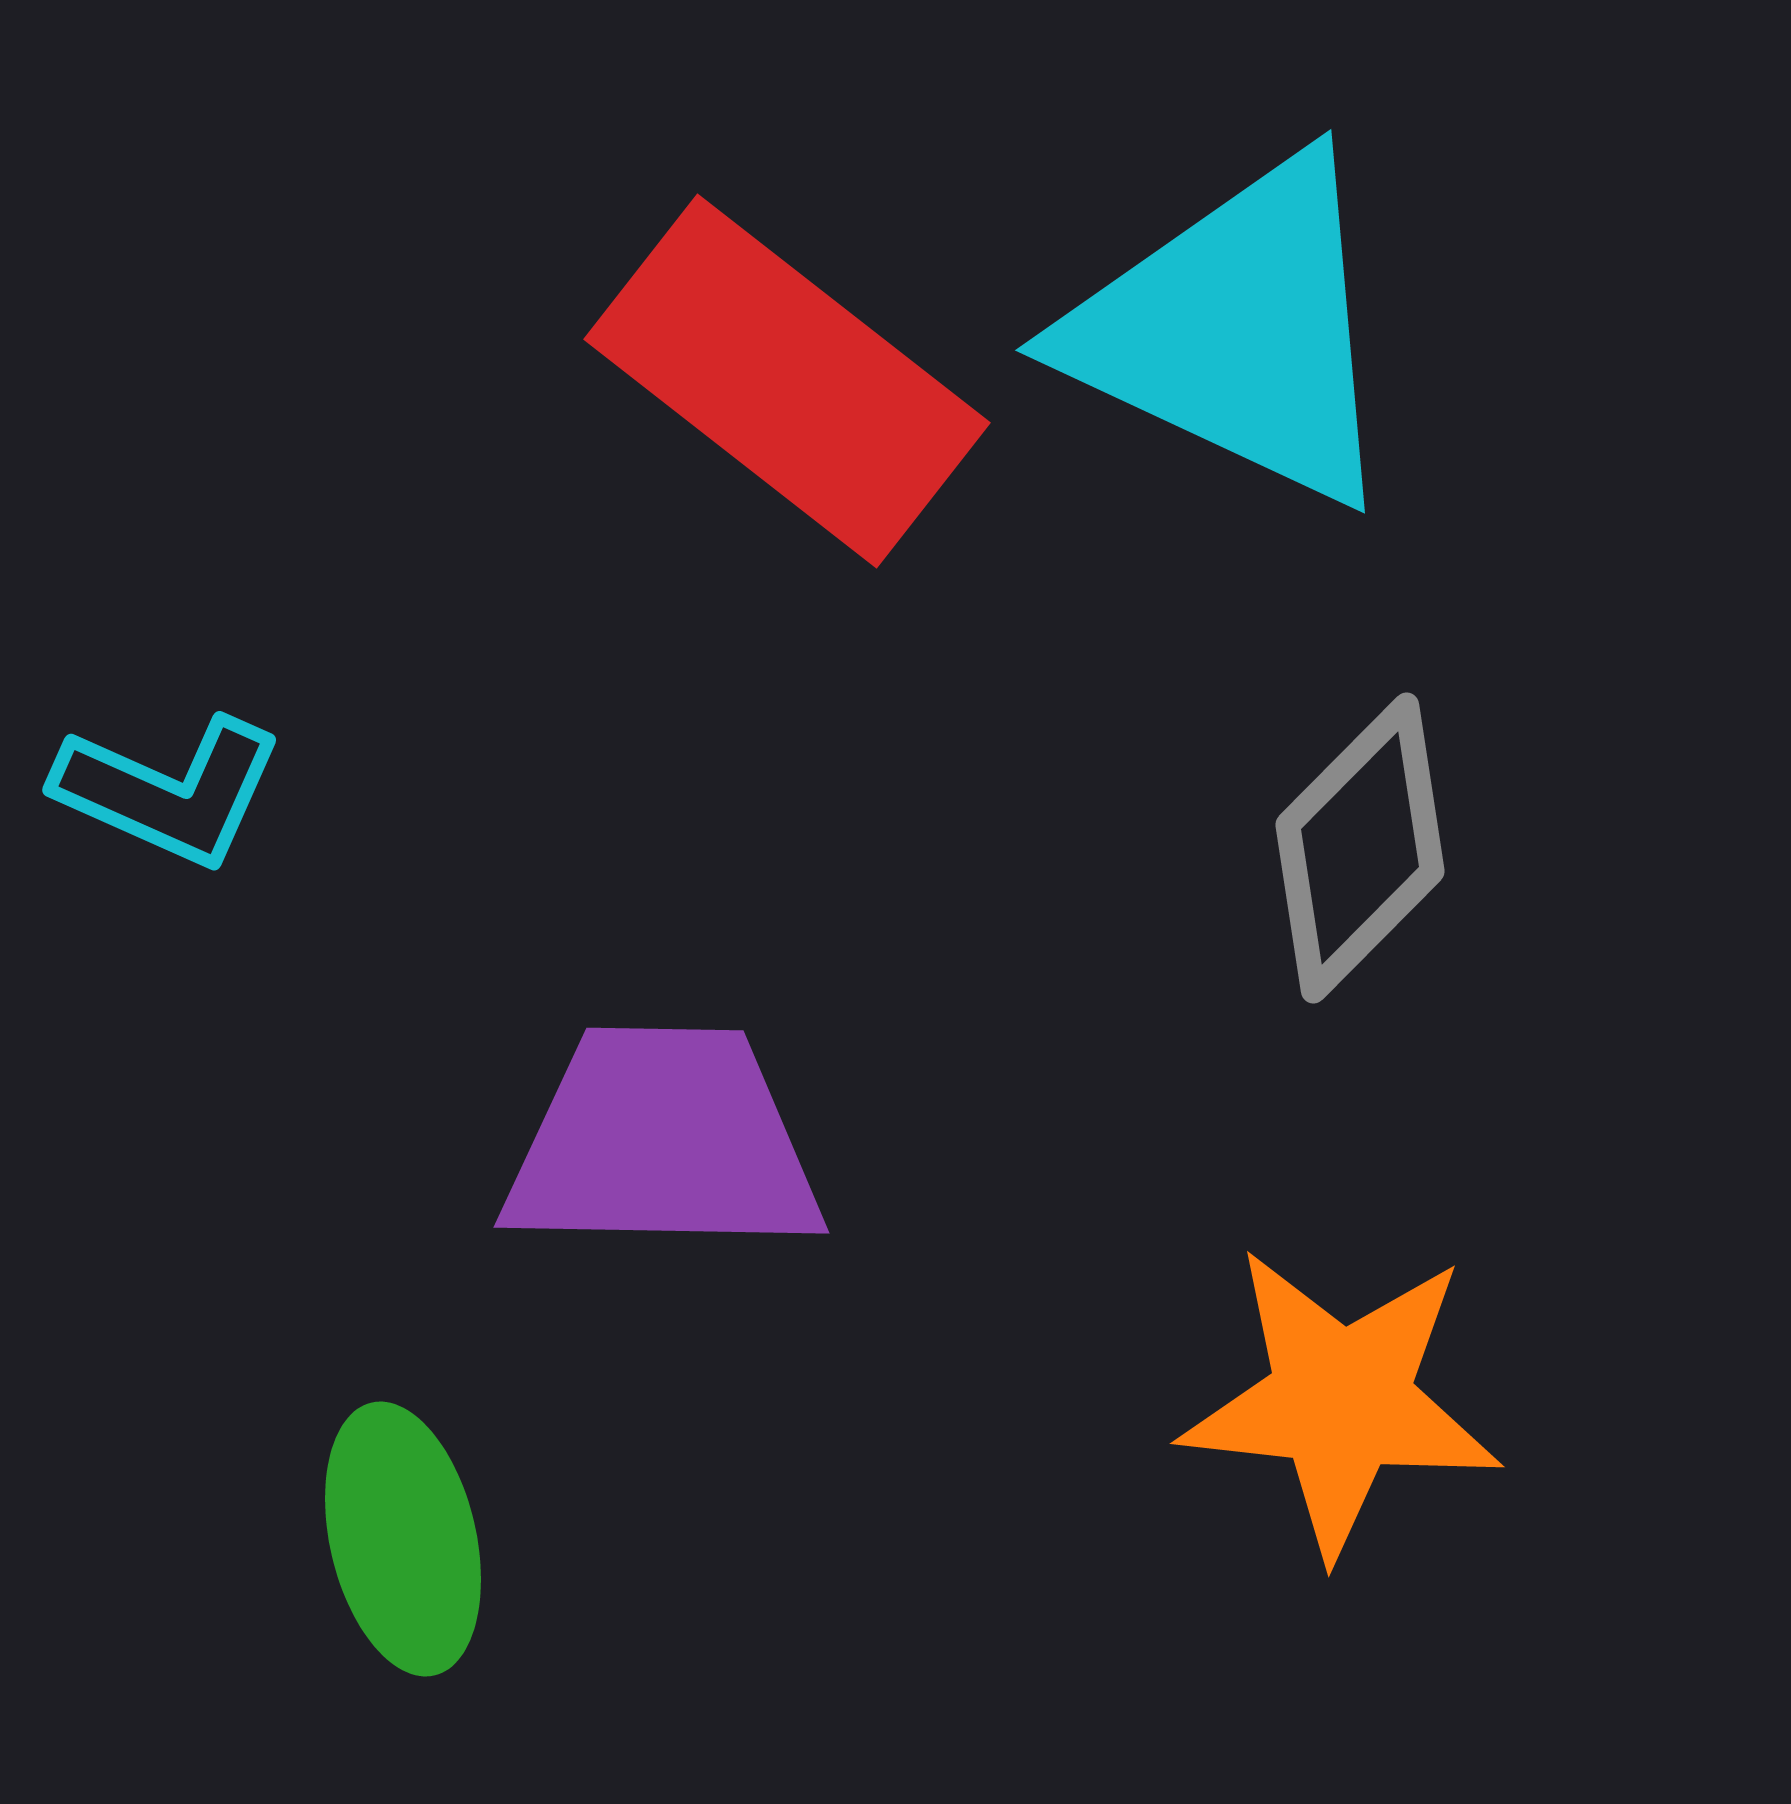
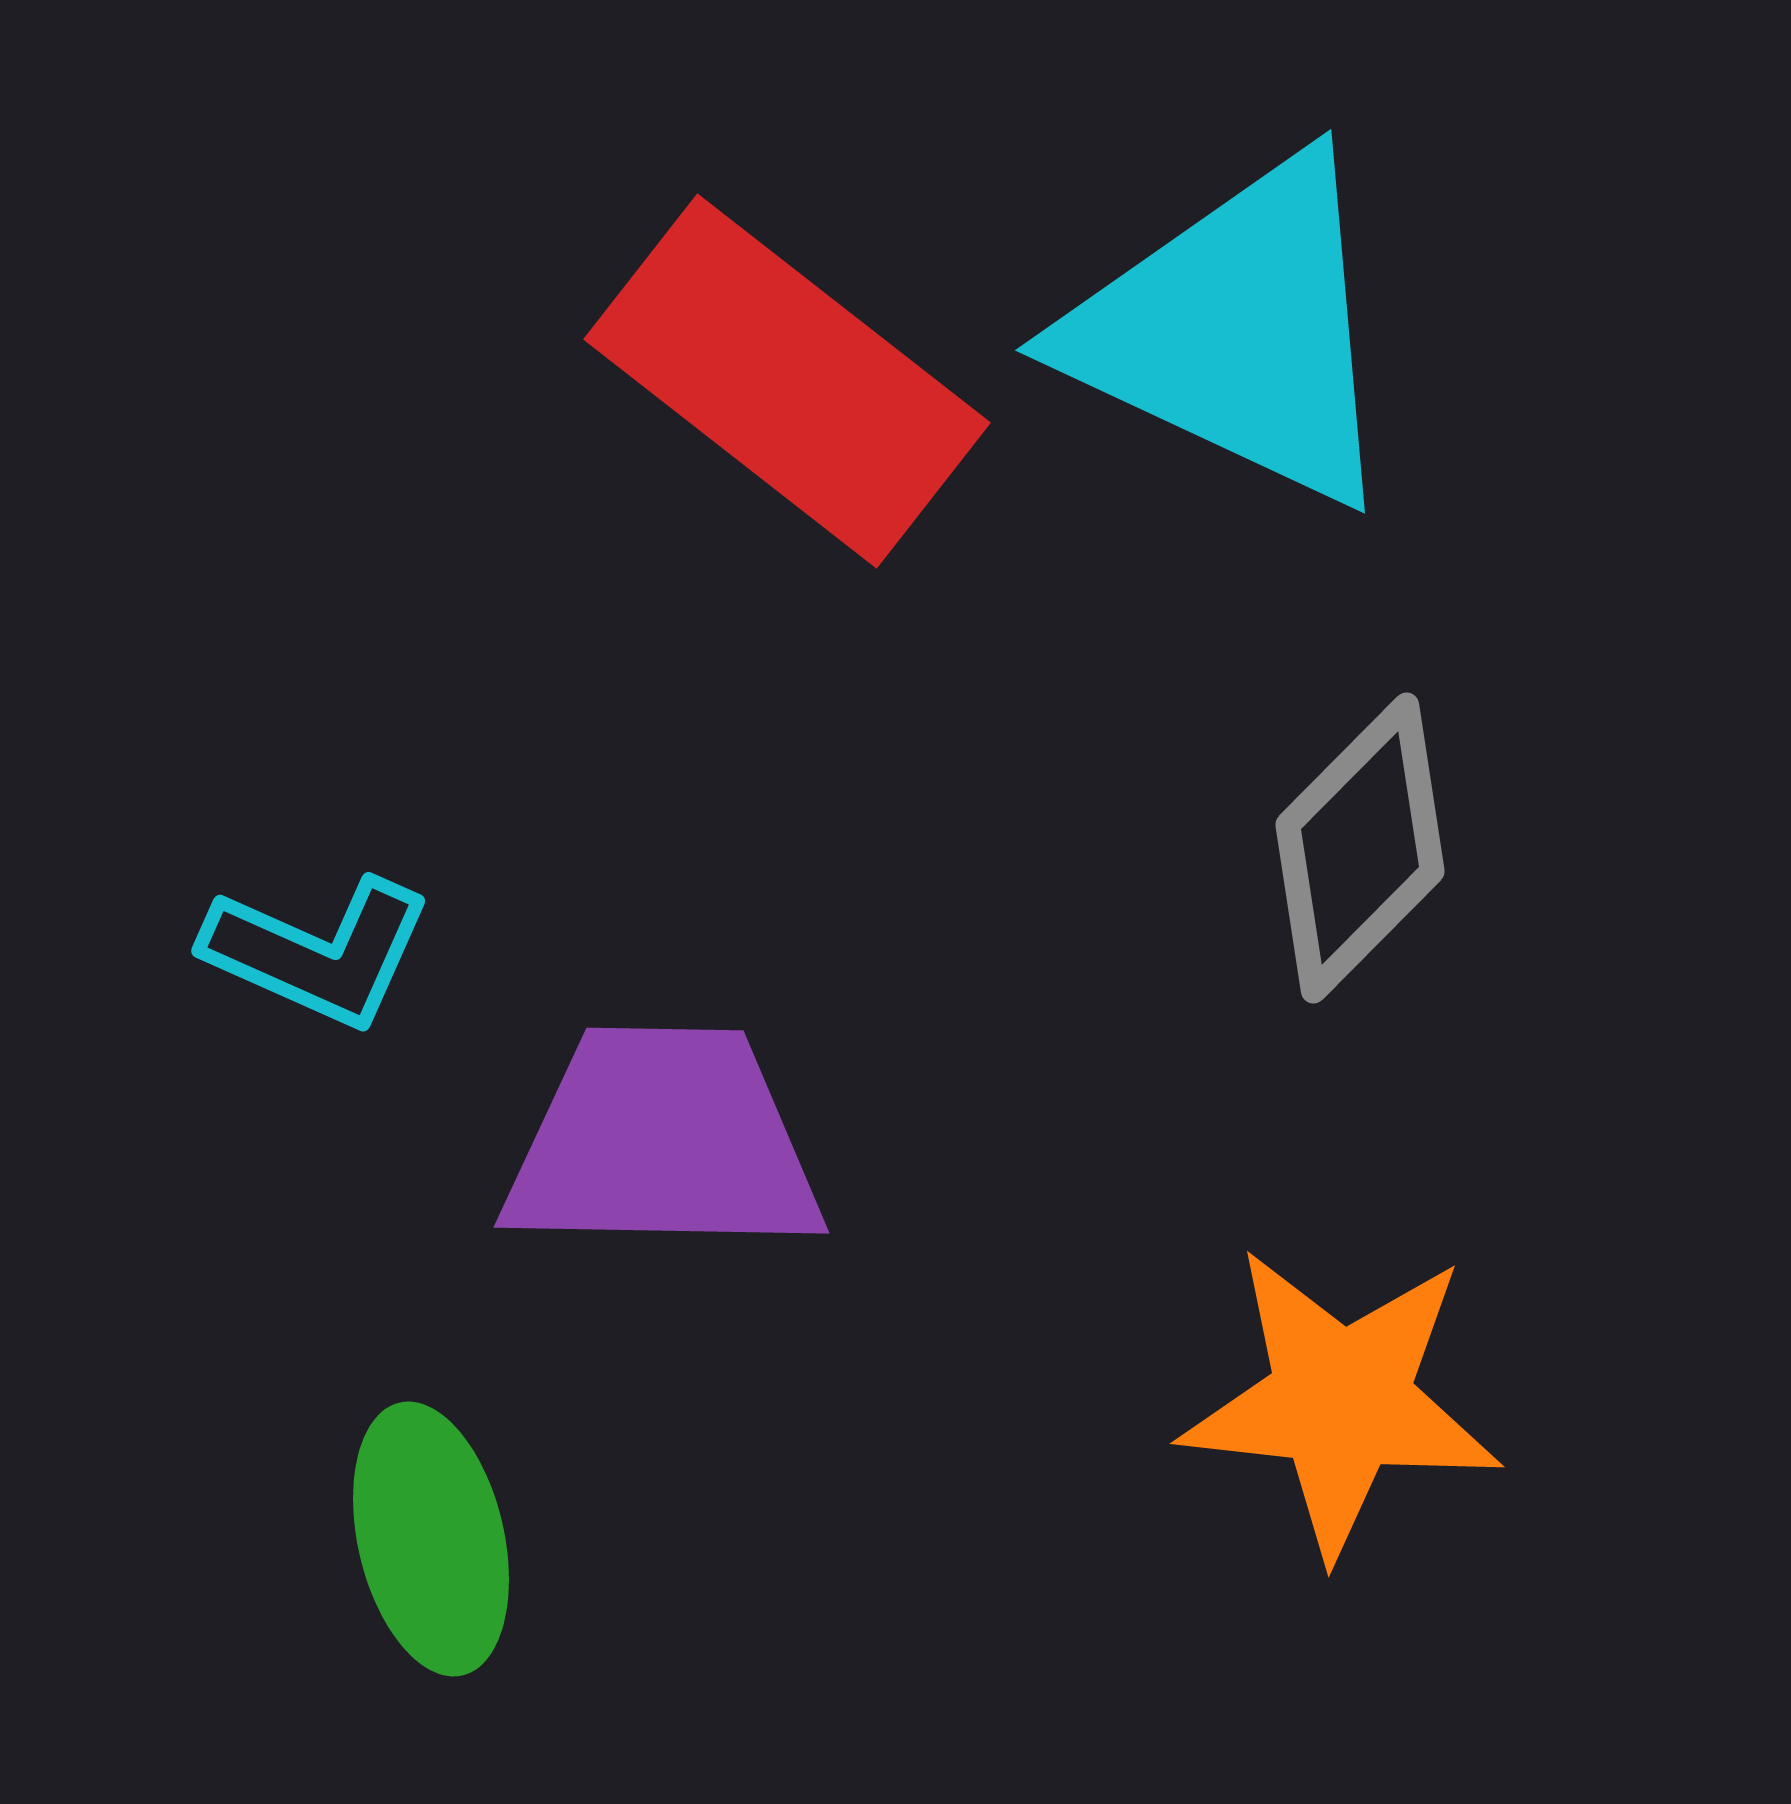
cyan L-shape: moved 149 px right, 161 px down
green ellipse: moved 28 px right
